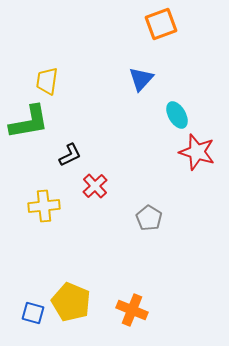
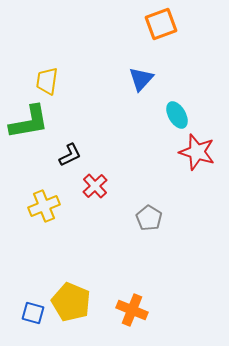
yellow cross: rotated 16 degrees counterclockwise
